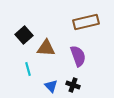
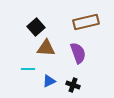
black square: moved 12 px right, 8 px up
purple semicircle: moved 3 px up
cyan line: rotated 72 degrees counterclockwise
blue triangle: moved 2 px left, 5 px up; rotated 48 degrees clockwise
